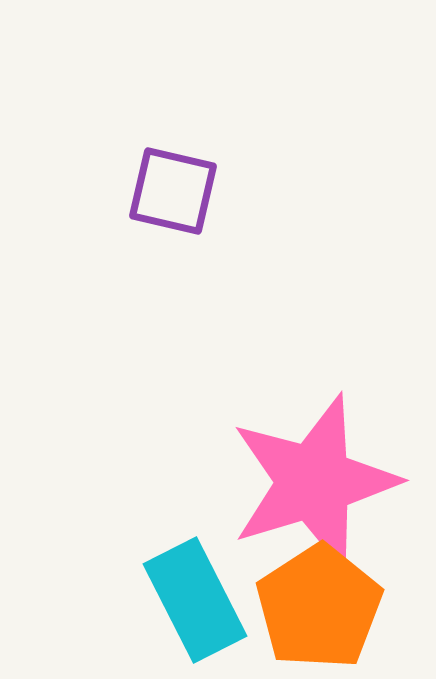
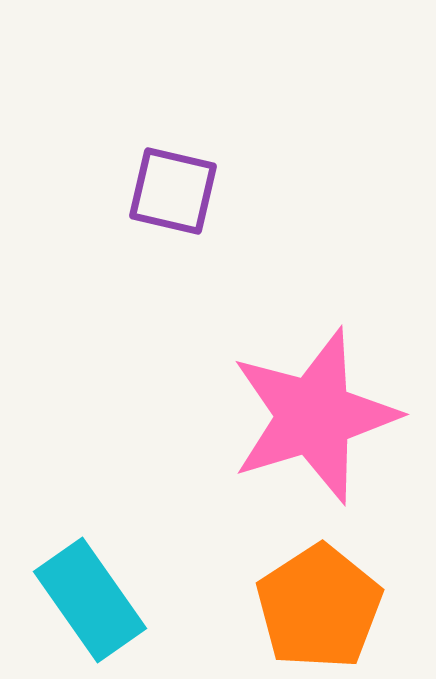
pink star: moved 66 px up
cyan rectangle: moved 105 px left; rotated 8 degrees counterclockwise
